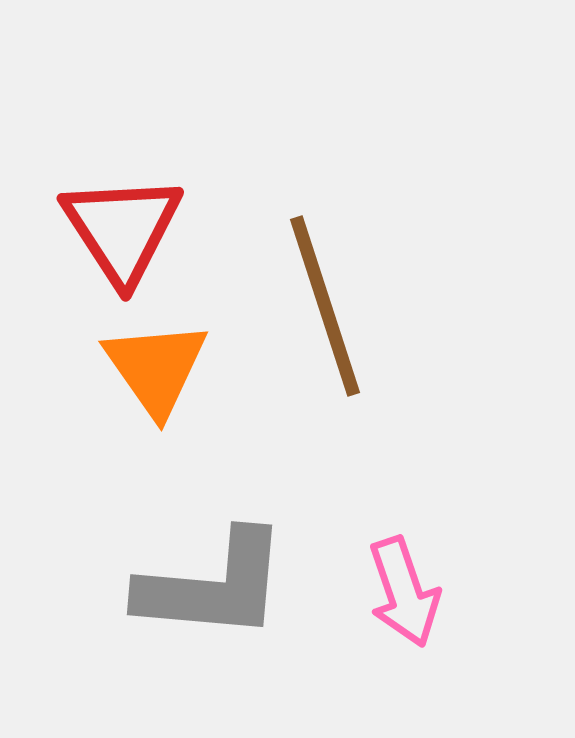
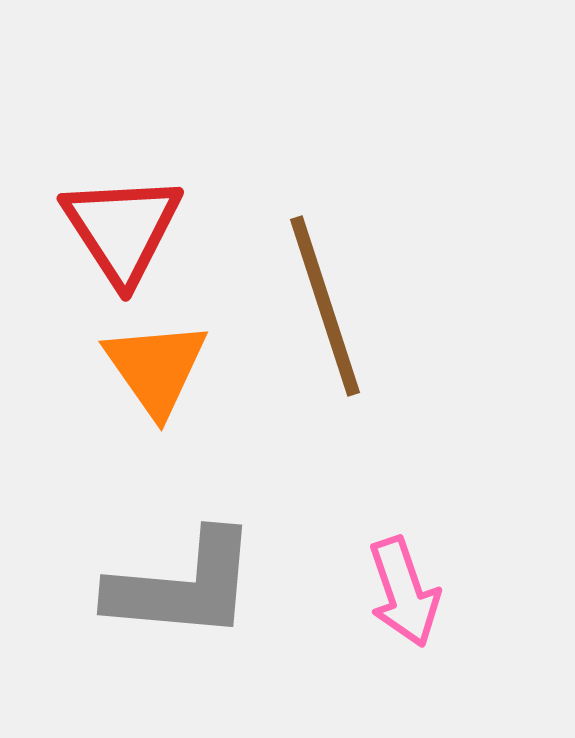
gray L-shape: moved 30 px left
